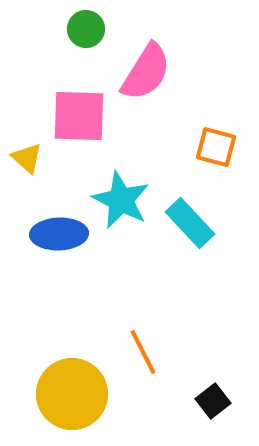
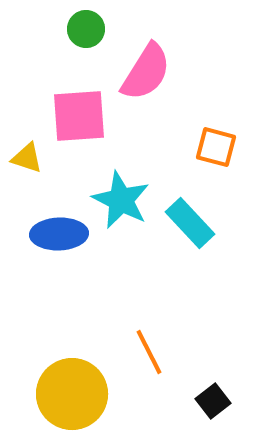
pink square: rotated 6 degrees counterclockwise
yellow triangle: rotated 24 degrees counterclockwise
orange line: moved 6 px right
